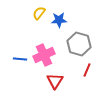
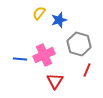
blue star: rotated 14 degrees counterclockwise
